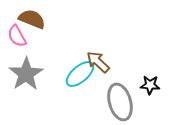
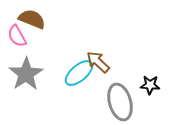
cyan ellipse: moved 1 px left, 1 px up
